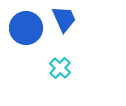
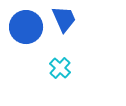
blue circle: moved 1 px up
